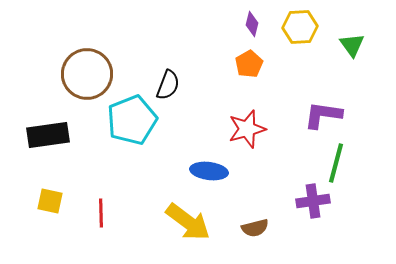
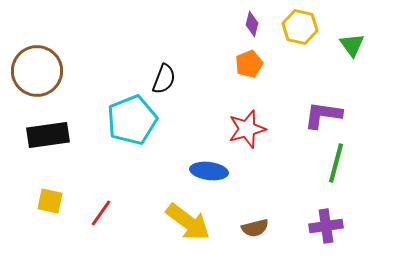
yellow hexagon: rotated 16 degrees clockwise
orange pentagon: rotated 8 degrees clockwise
brown circle: moved 50 px left, 3 px up
black semicircle: moved 4 px left, 6 px up
purple cross: moved 13 px right, 25 px down
red line: rotated 36 degrees clockwise
